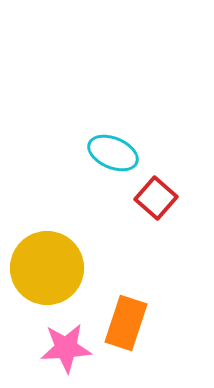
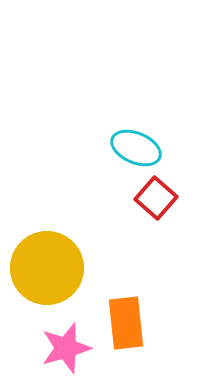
cyan ellipse: moved 23 px right, 5 px up
orange rectangle: rotated 24 degrees counterclockwise
pink star: rotated 12 degrees counterclockwise
